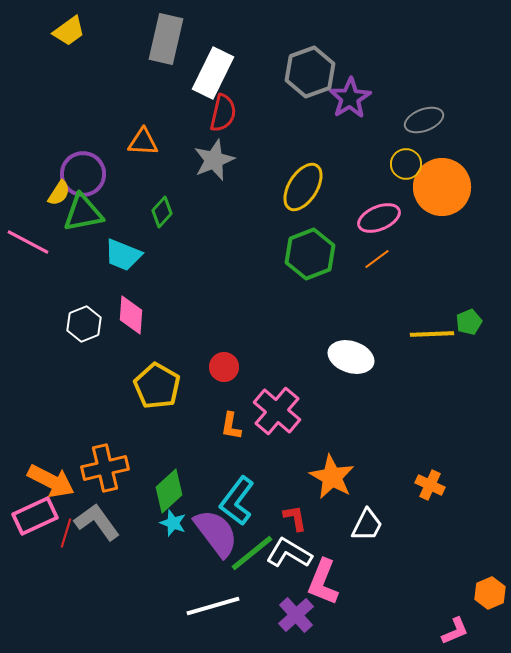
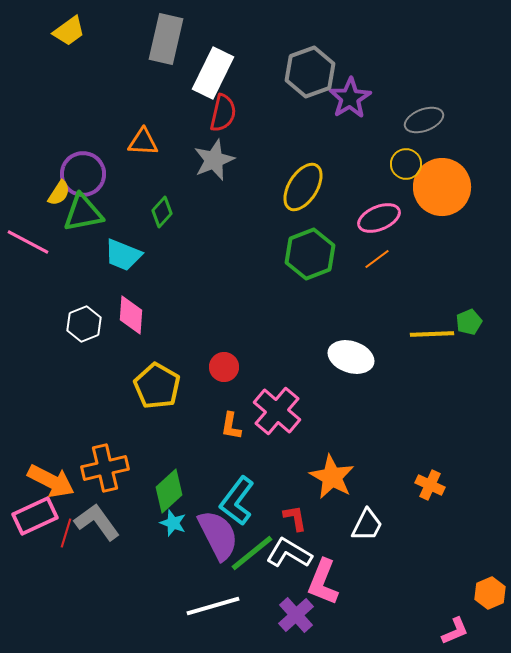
purple semicircle at (216, 533): moved 2 px right, 2 px down; rotated 10 degrees clockwise
